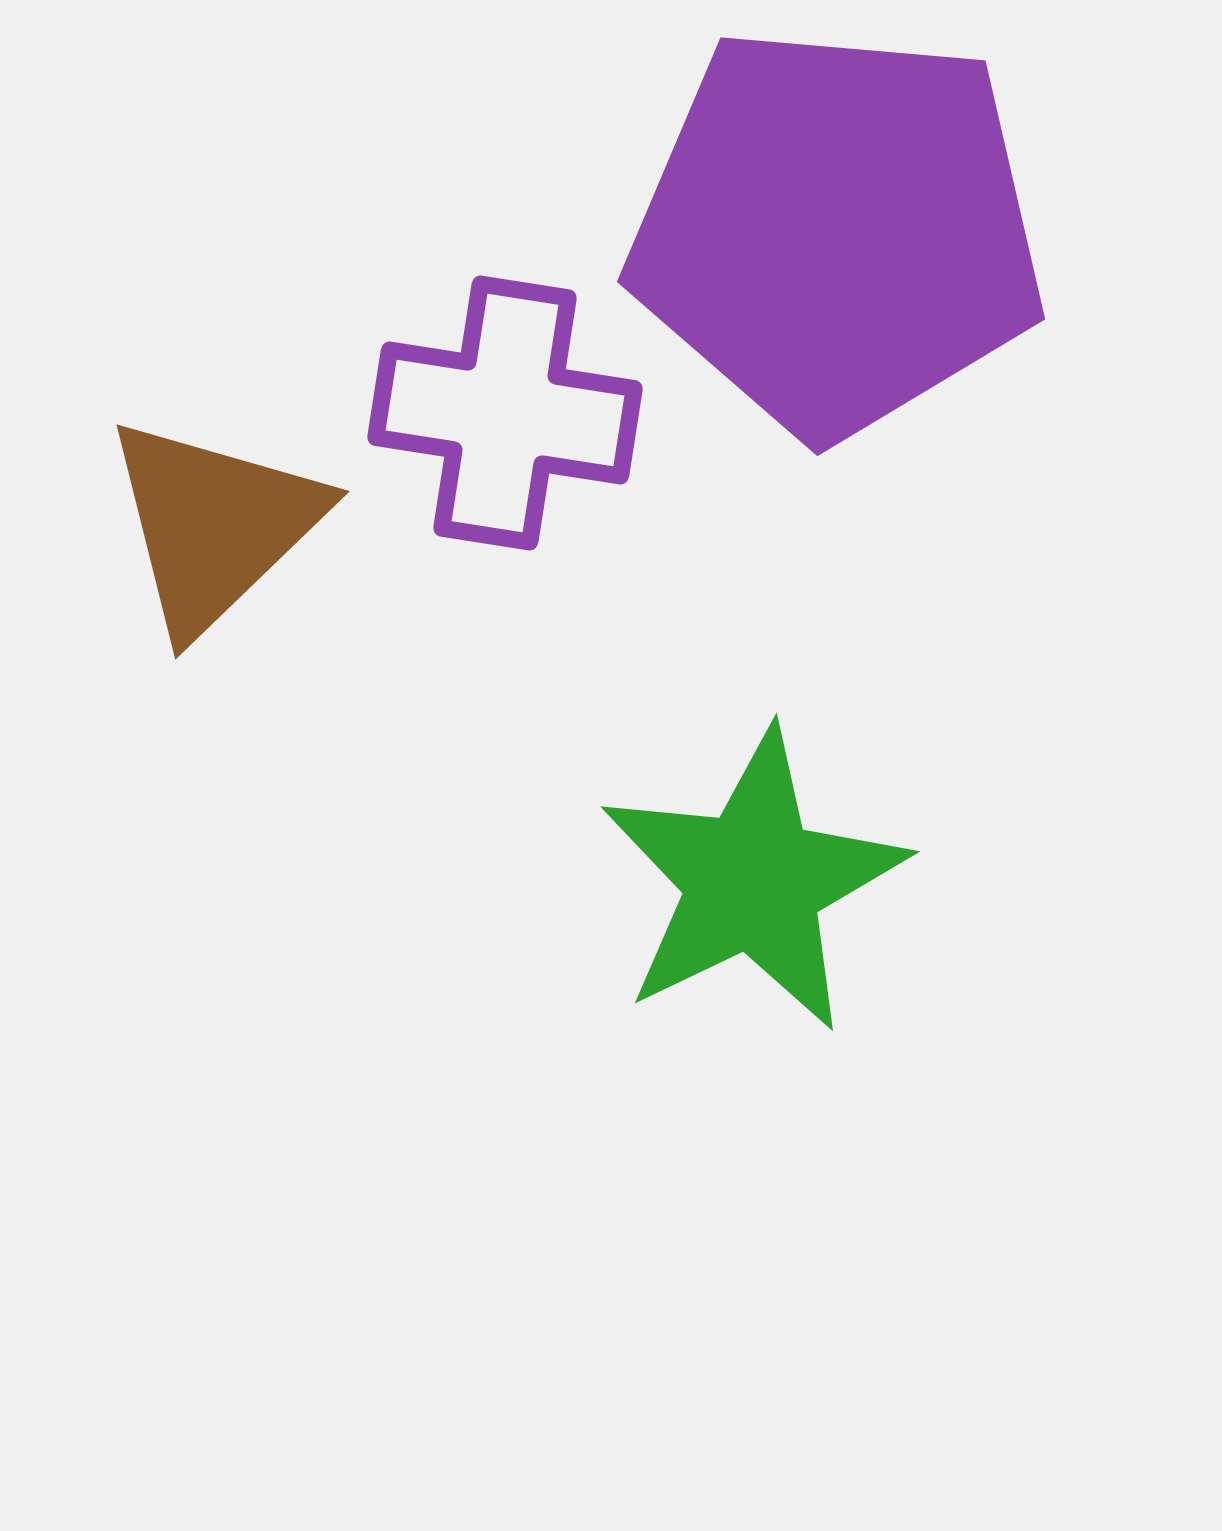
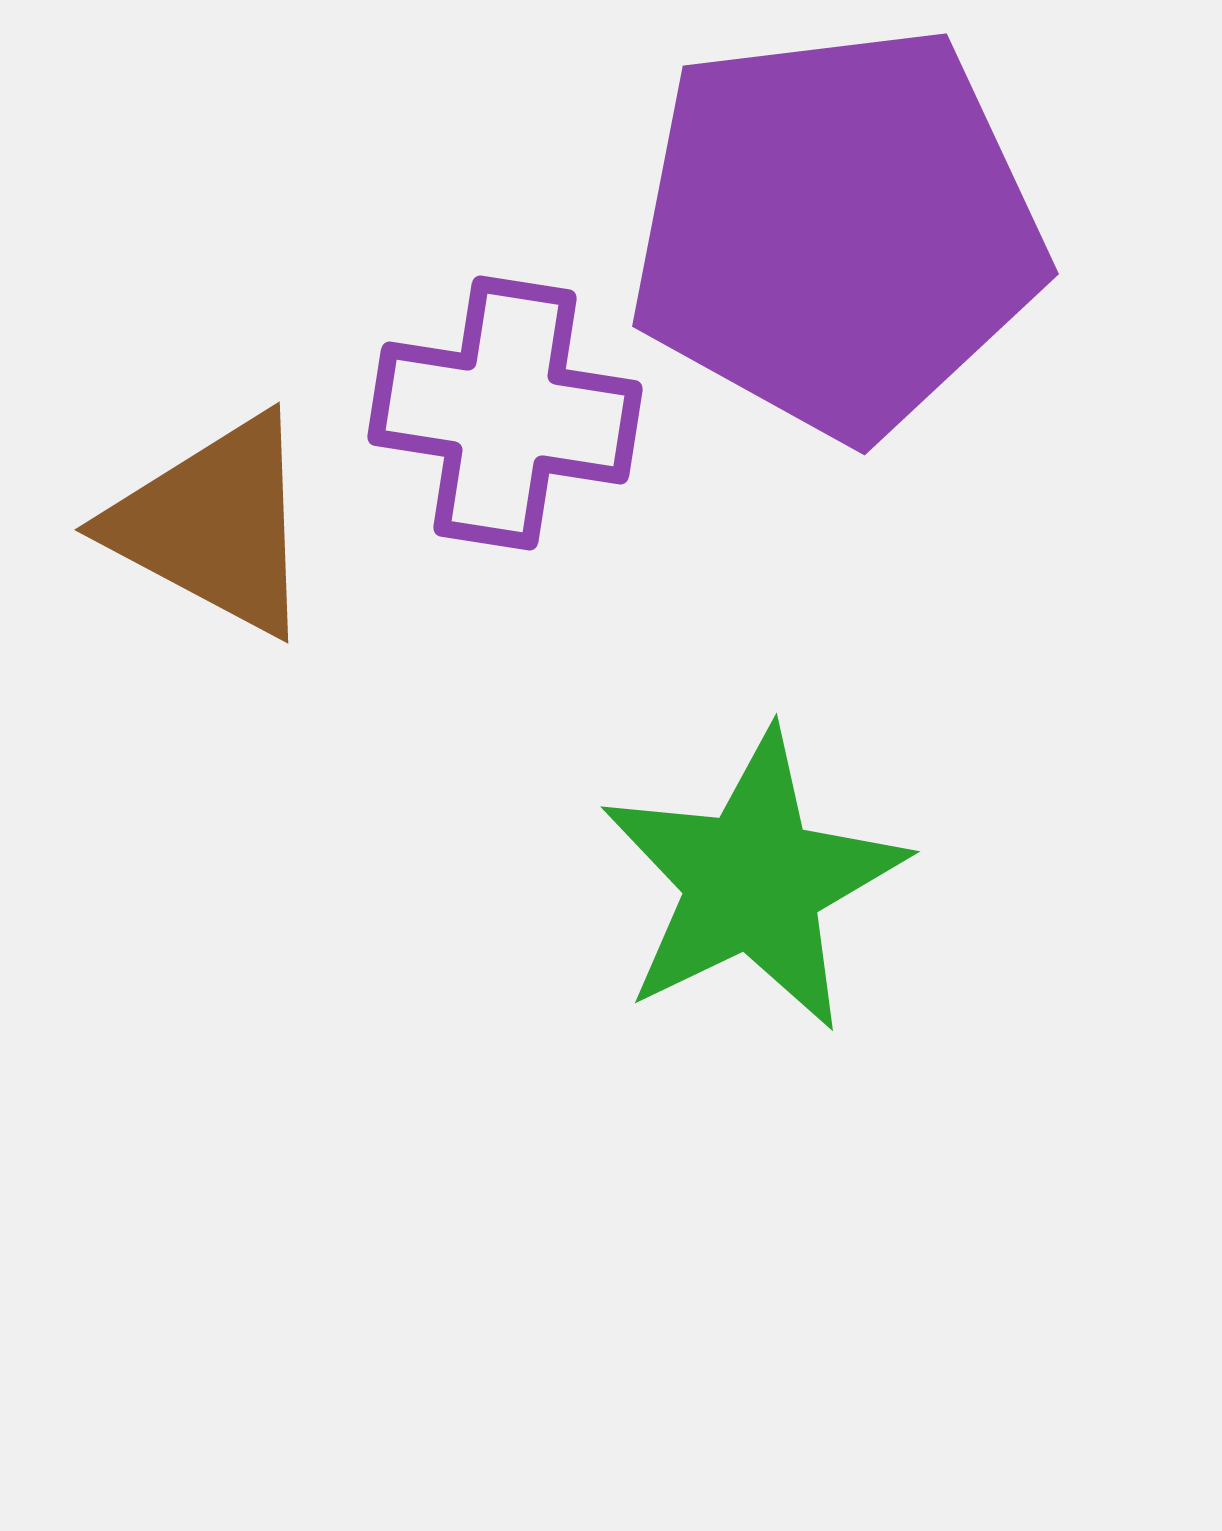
purple pentagon: rotated 12 degrees counterclockwise
brown triangle: rotated 48 degrees counterclockwise
